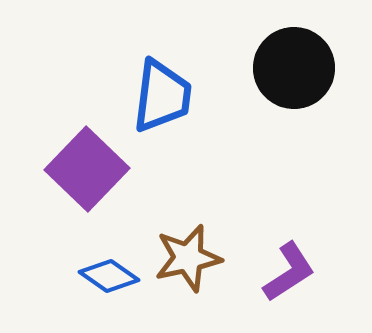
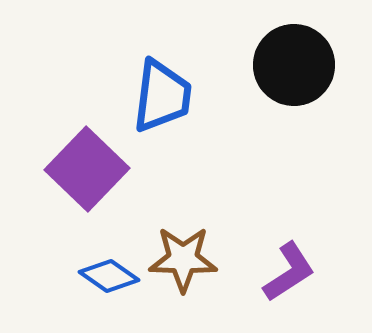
black circle: moved 3 px up
brown star: moved 5 px left, 1 px down; rotated 14 degrees clockwise
